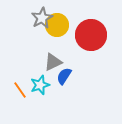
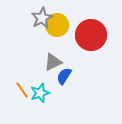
cyan star: moved 8 px down
orange line: moved 2 px right
